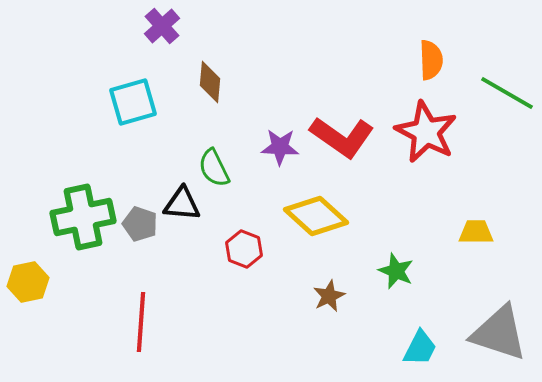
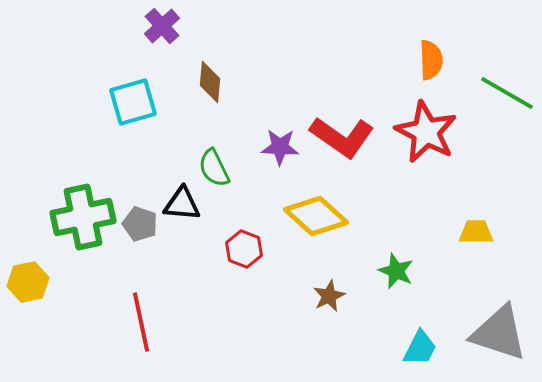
red line: rotated 16 degrees counterclockwise
